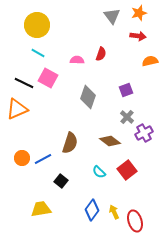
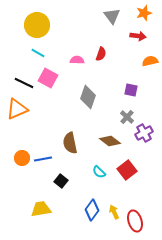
orange star: moved 5 px right
purple square: moved 5 px right; rotated 32 degrees clockwise
brown semicircle: rotated 150 degrees clockwise
blue line: rotated 18 degrees clockwise
